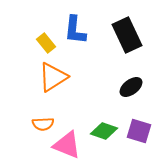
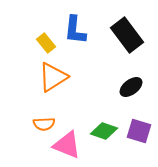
black rectangle: rotated 12 degrees counterclockwise
orange semicircle: moved 1 px right
